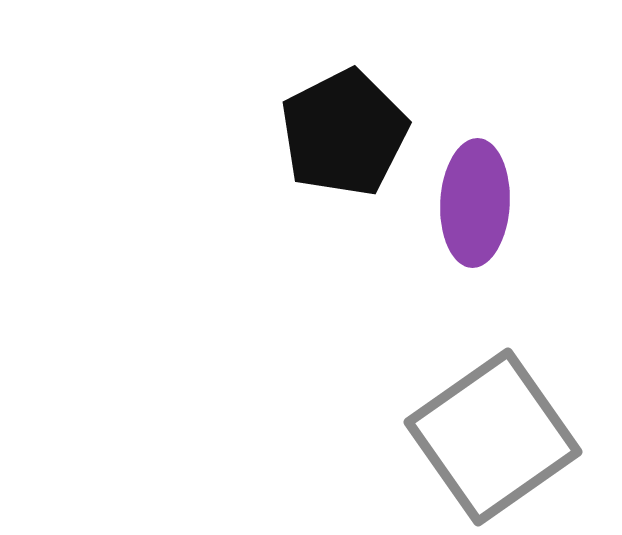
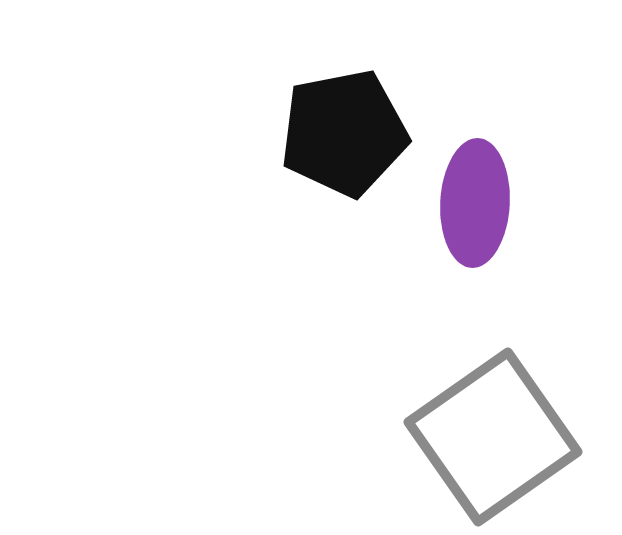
black pentagon: rotated 16 degrees clockwise
